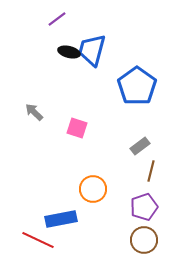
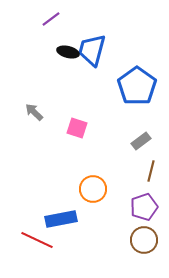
purple line: moved 6 px left
black ellipse: moved 1 px left
gray rectangle: moved 1 px right, 5 px up
red line: moved 1 px left
